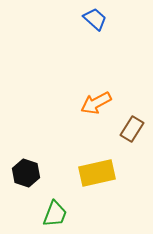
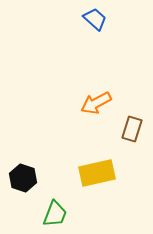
brown rectangle: rotated 15 degrees counterclockwise
black hexagon: moved 3 px left, 5 px down
